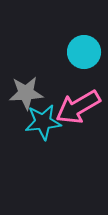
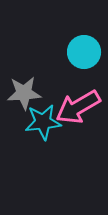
gray star: moved 2 px left
